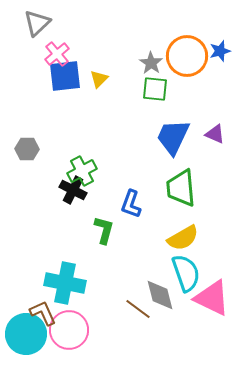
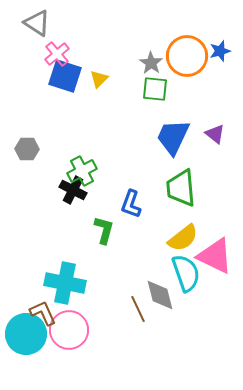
gray triangle: rotated 44 degrees counterclockwise
blue square: rotated 24 degrees clockwise
purple triangle: rotated 15 degrees clockwise
yellow semicircle: rotated 8 degrees counterclockwise
pink triangle: moved 3 px right, 42 px up
brown line: rotated 28 degrees clockwise
